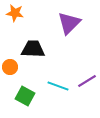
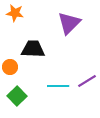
cyan line: rotated 20 degrees counterclockwise
green square: moved 8 px left; rotated 18 degrees clockwise
